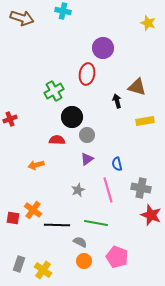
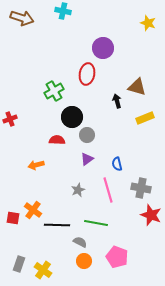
yellow rectangle: moved 3 px up; rotated 12 degrees counterclockwise
